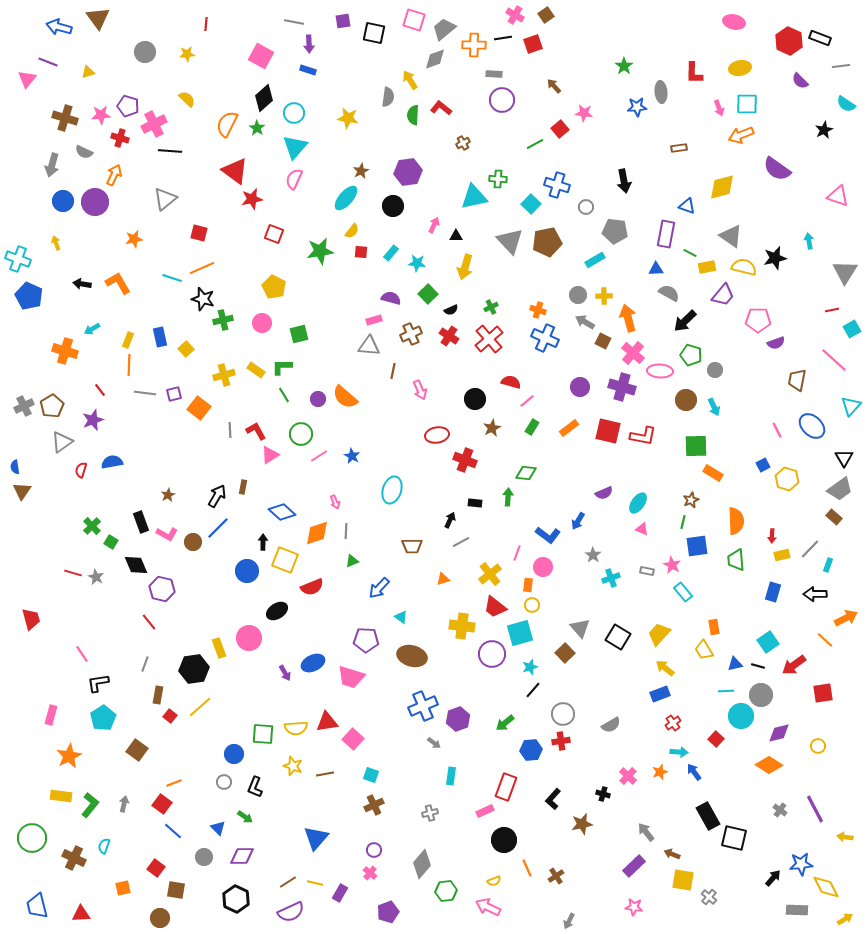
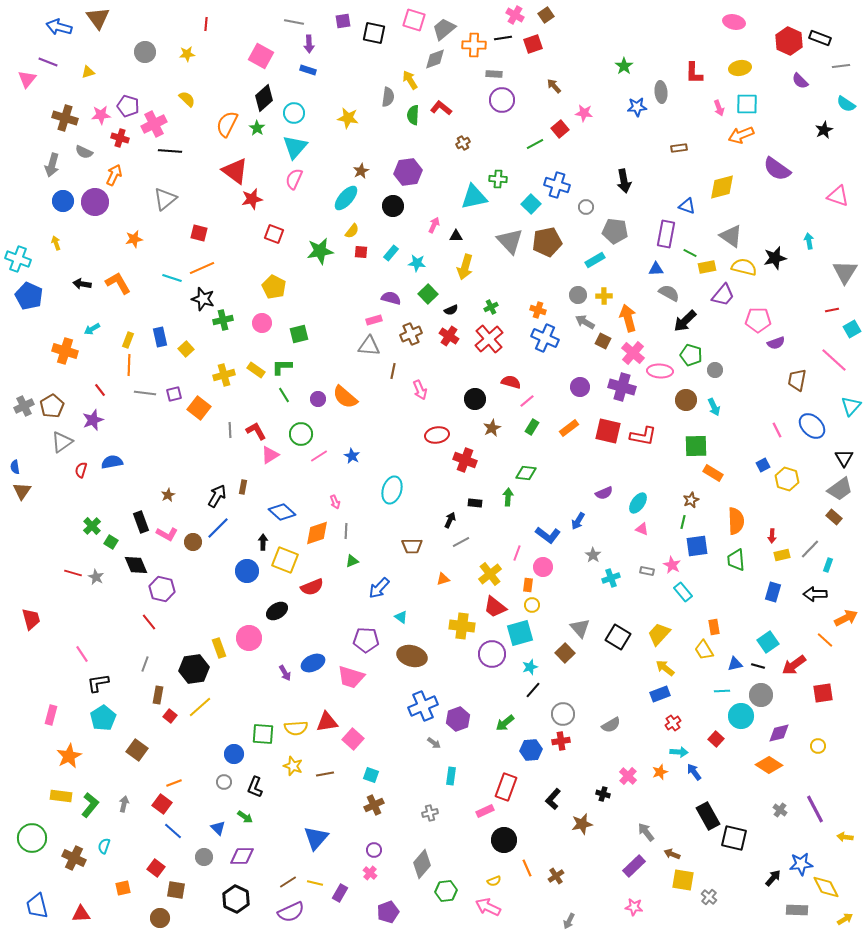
cyan line at (726, 691): moved 4 px left
